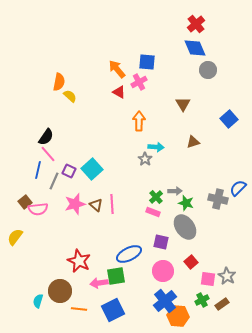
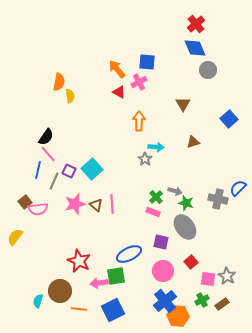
yellow semicircle at (70, 96): rotated 40 degrees clockwise
gray arrow at (175, 191): rotated 16 degrees clockwise
